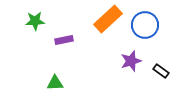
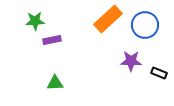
purple rectangle: moved 12 px left
purple star: rotated 20 degrees clockwise
black rectangle: moved 2 px left, 2 px down; rotated 14 degrees counterclockwise
